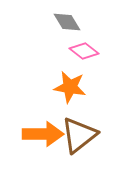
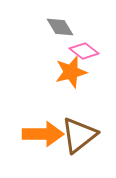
gray diamond: moved 7 px left, 5 px down
orange star: moved 1 px right, 15 px up; rotated 24 degrees counterclockwise
